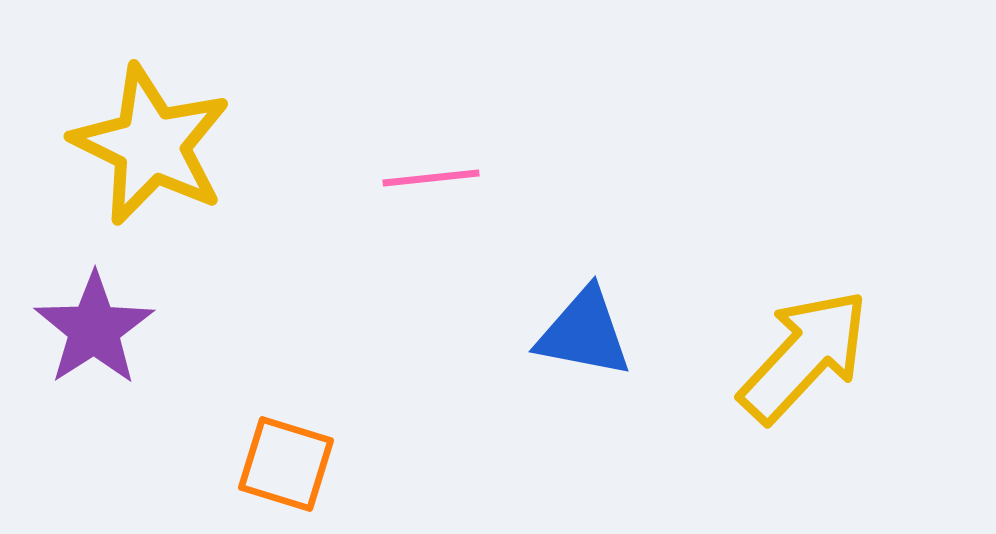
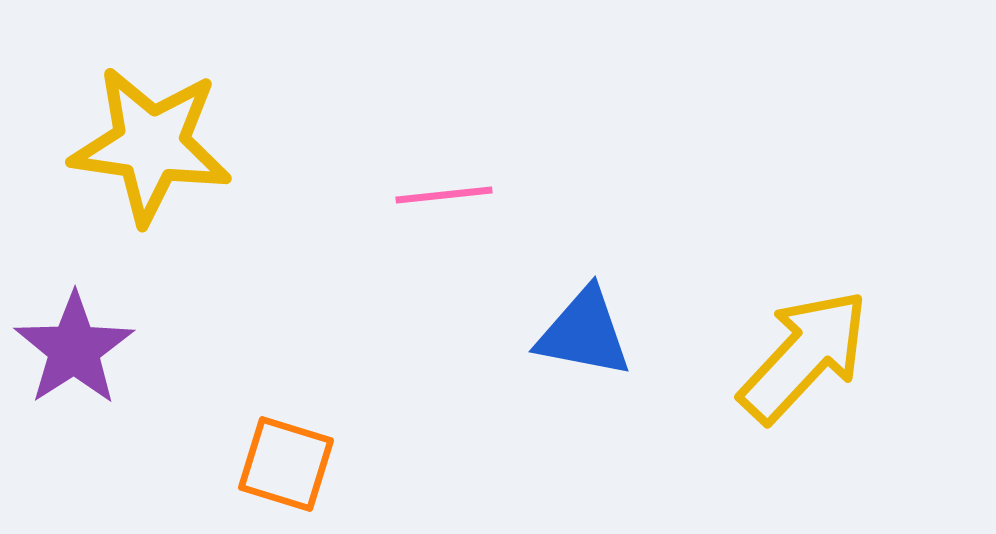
yellow star: rotated 18 degrees counterclockwise
pink line: moved 13 px right, 17 px down
purple star: moved 20 px left, 20 px down
